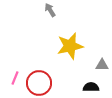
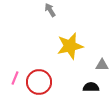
red circle: moved 1 px up
